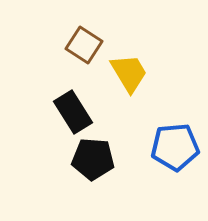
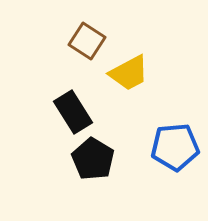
brown square: moved 3 px right, 4 px up
yellow trapezoid: rotated 93 degrees clockwise
black pentagon: rotated 27 degrees clockwise
